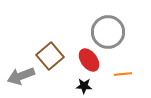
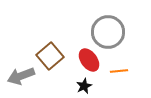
orange line: moved 4 px left, 3 px up
black star: rotated 28 degrees counterclockwise
